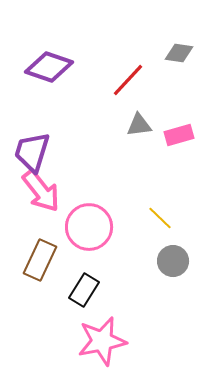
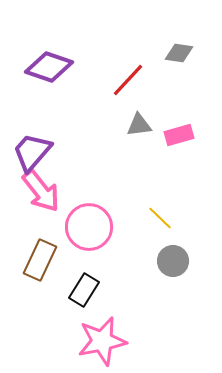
purple trapezoid: rotated 24 degrees clockwise
